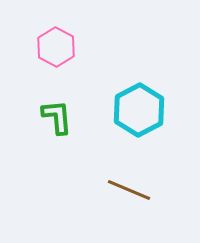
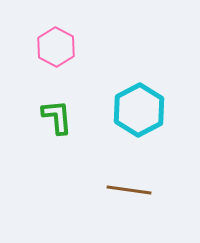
brown line: rotated 15 degrees counterclockwise
